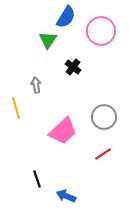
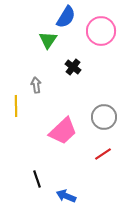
yellow line: moved 2 px up; rotated 15 degrees clockwise
